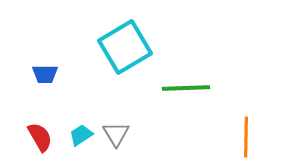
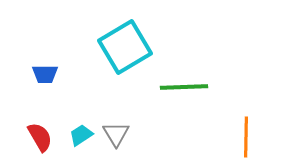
green line: moved 2 px left, 1 px up
